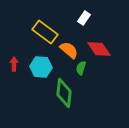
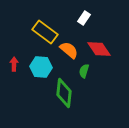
green semicircle: moved 3 px right, 3 px down
